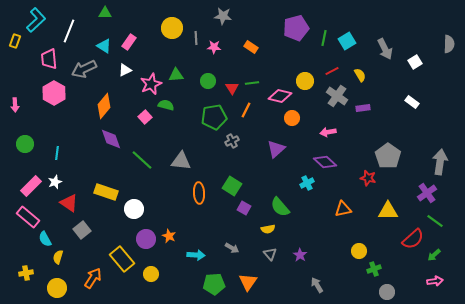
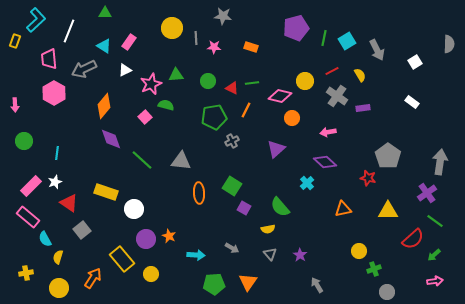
orange rectangle at (251, 47): rotated 16 degrees counterclockwise
gray arrow at (385, 49): moved 8 px left, 1 px down
red triangle at (232, 88): rotated 32 degrees counterclockwise
green circle at (25, 144): moved 1 px left, 3 px up
cyan cross at (307, 183): rotated 16 degrees counterclockwise
yellow circle at (57, 288): moved 2 px right
